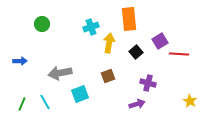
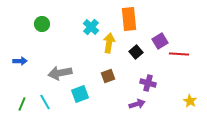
cyan cross: rotated 28 degrees counterclockwise
